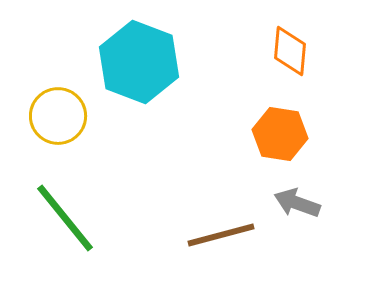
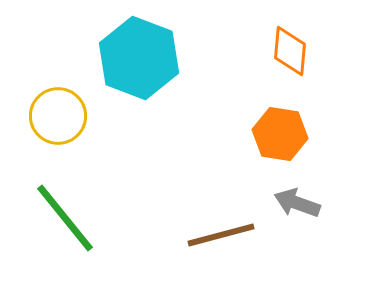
cyan hexagon: moved 4 px up
